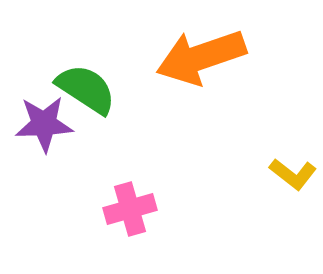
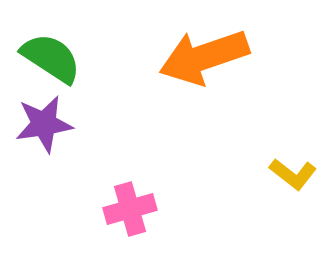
orange arrow: moved 3 px right
green semicircle: moved 35 px left, 31 px up
purple star: rotated 6 degrees counterclockwise
